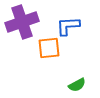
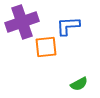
orange square: moved 3 px left, 1 px up
green semicircle: moved 2 px right, 1 px up
